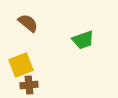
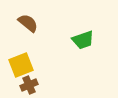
brown cross: rotated 18 degrees counterclockwise
